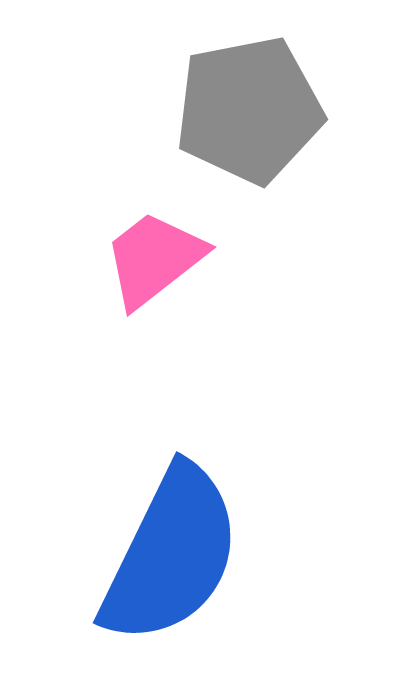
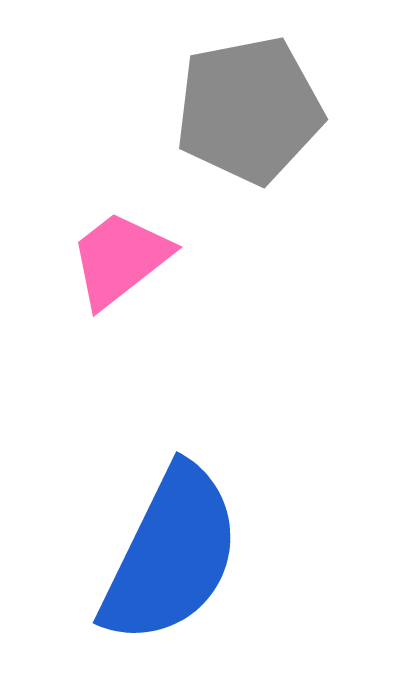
pink trapezoid: moved 34 px left
